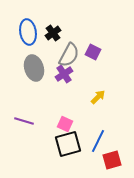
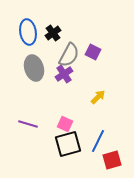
purple line: moved 4 px right, 3 px down
